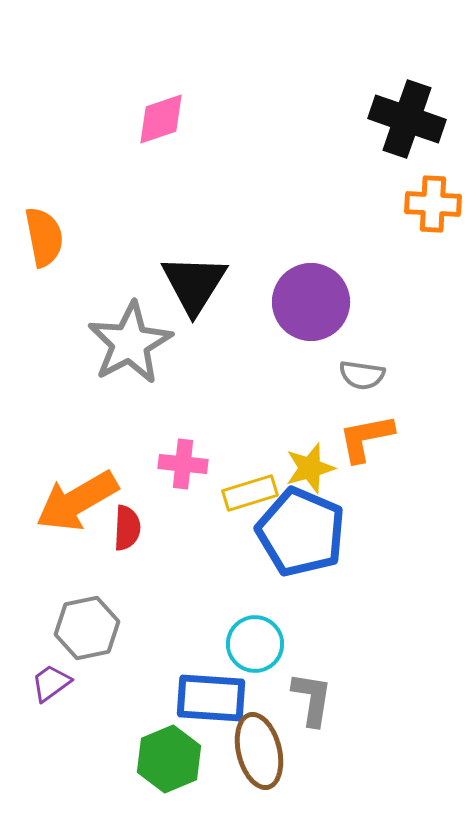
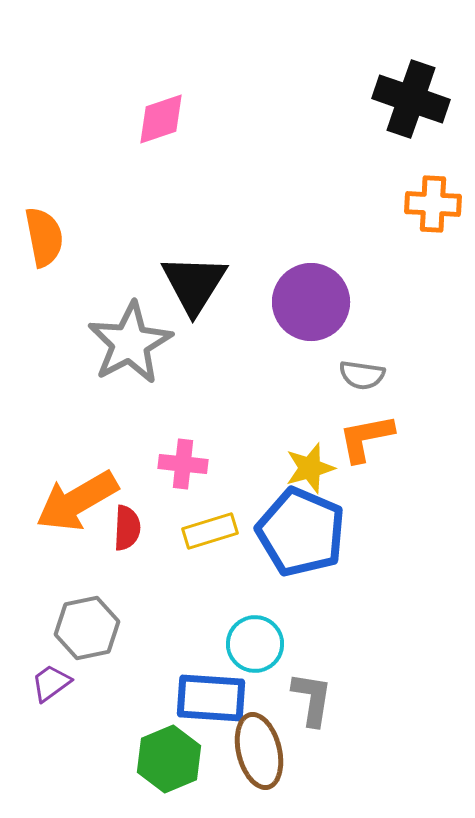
black cross: moved 4 px right, 20 px up
yellow rectangle: moved 40 px left, 38 px down
